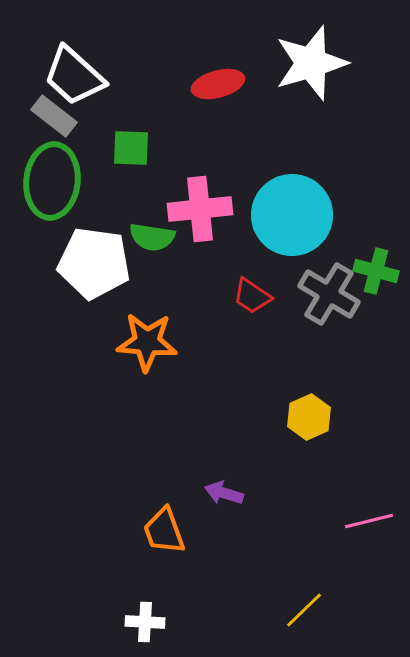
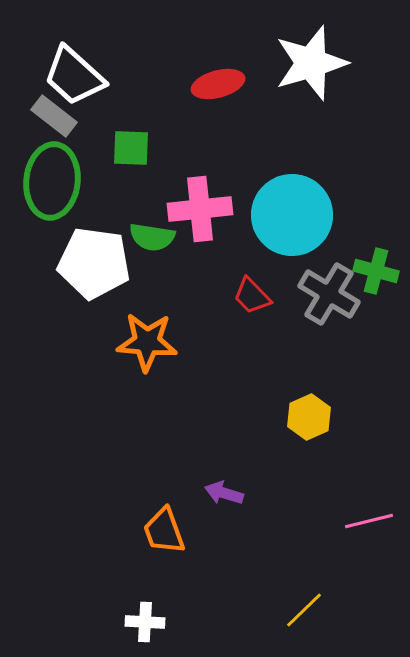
red trapezoid: rotated 12 degrees clockwise
